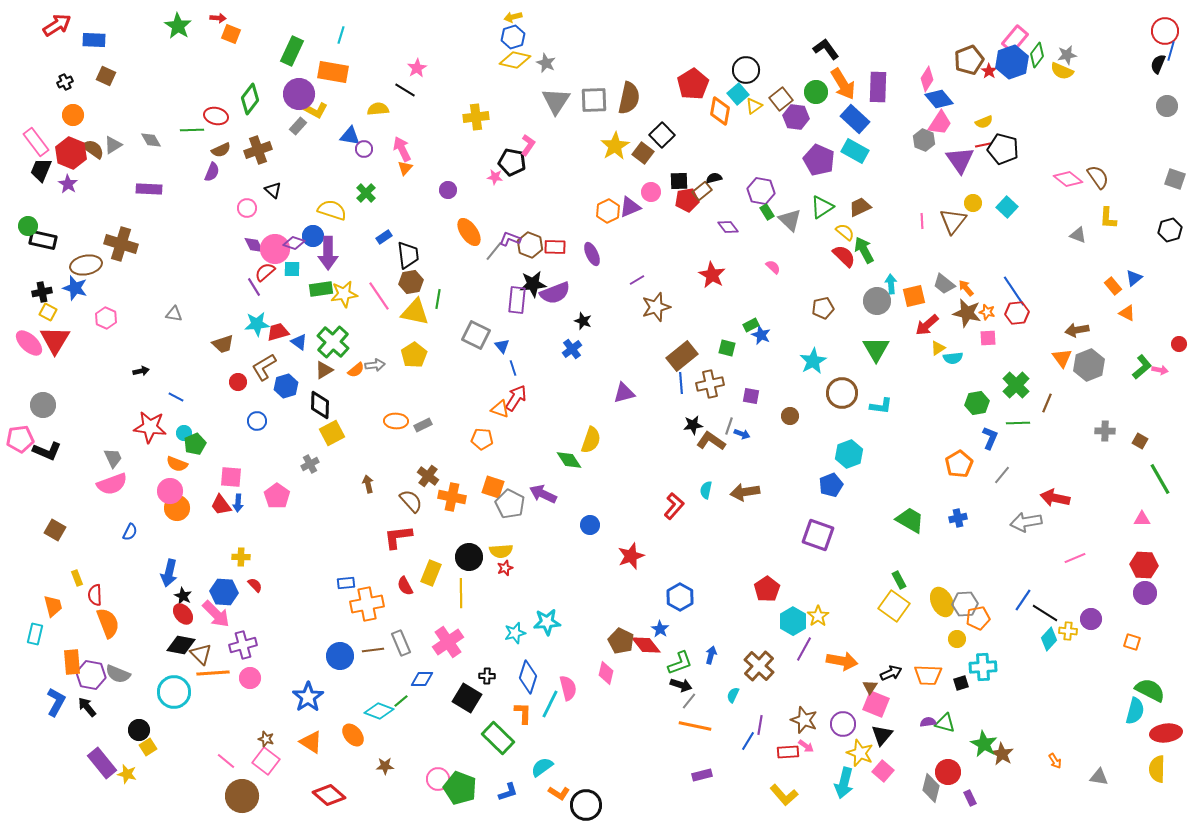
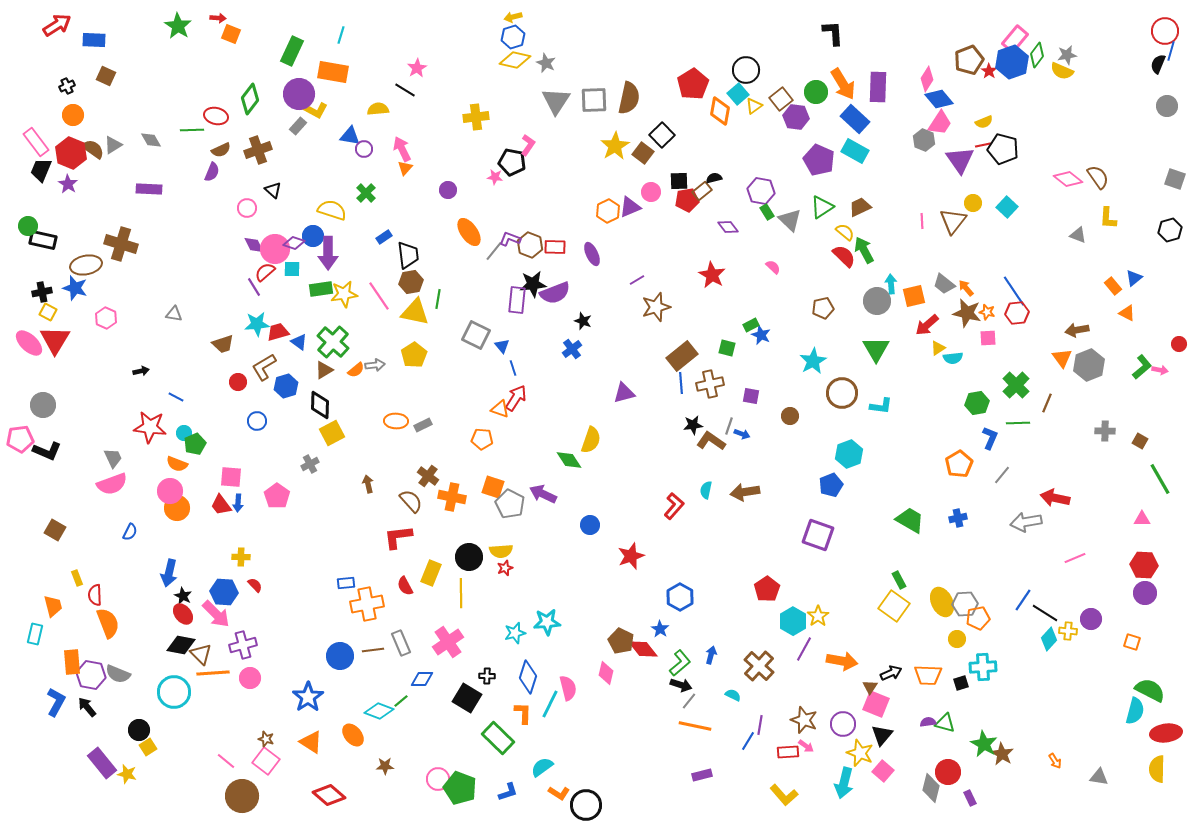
black L-shape at (826, 49): moved 7 px right, 16 px up; rotated 32 degrees clockwise
black cross at (65, 82): moved 2 px right, 4 px down
red diamond at (646, 645): moved 3 px left, 4 px down
green L-shape at (680, 663): rotated 20 degrees counterclockwise
cyan semicircle at (733, 695): rotated 91 degrees clockwise
